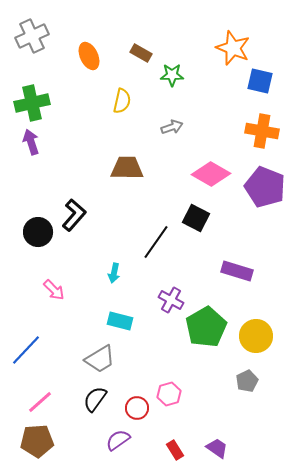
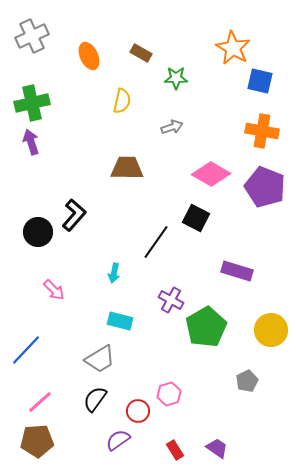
orange star: rotated 8 degrees clockwise
green star: moved 4 px right, 3 px down
yellow circle: moved 15 px right, 6 px up
red circle: moved 1 px right, 3 px down
